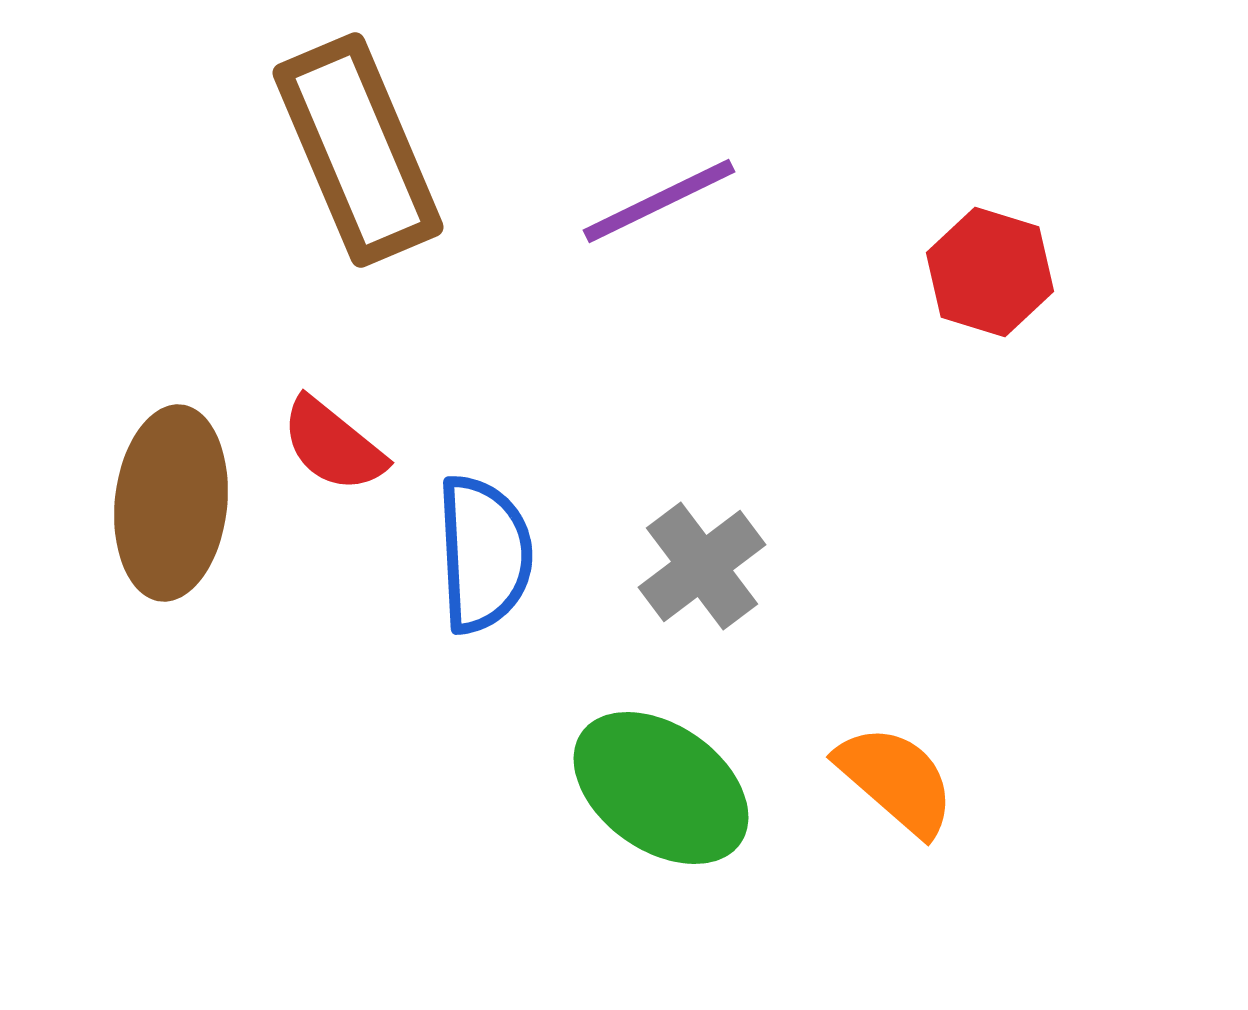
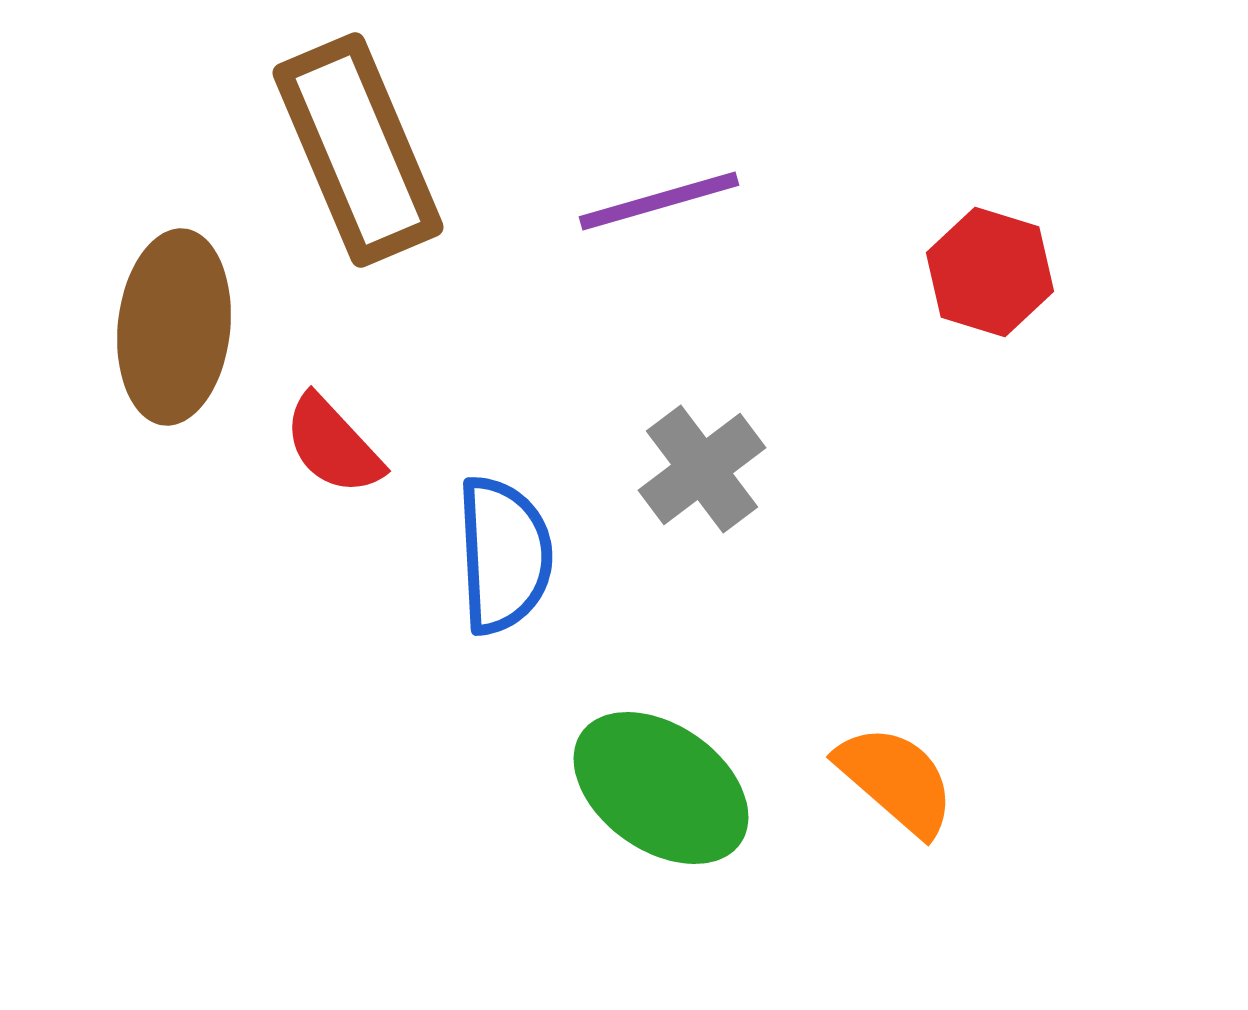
purple line: rotated 10 degrees clockwise
red semicircle: rotated 8 degrees clockwise
brown ellipse: moved 3 px right, 176 px up
blue semicircle: moved 20 px right, 1 px down
gray cross: moved 97 px up
